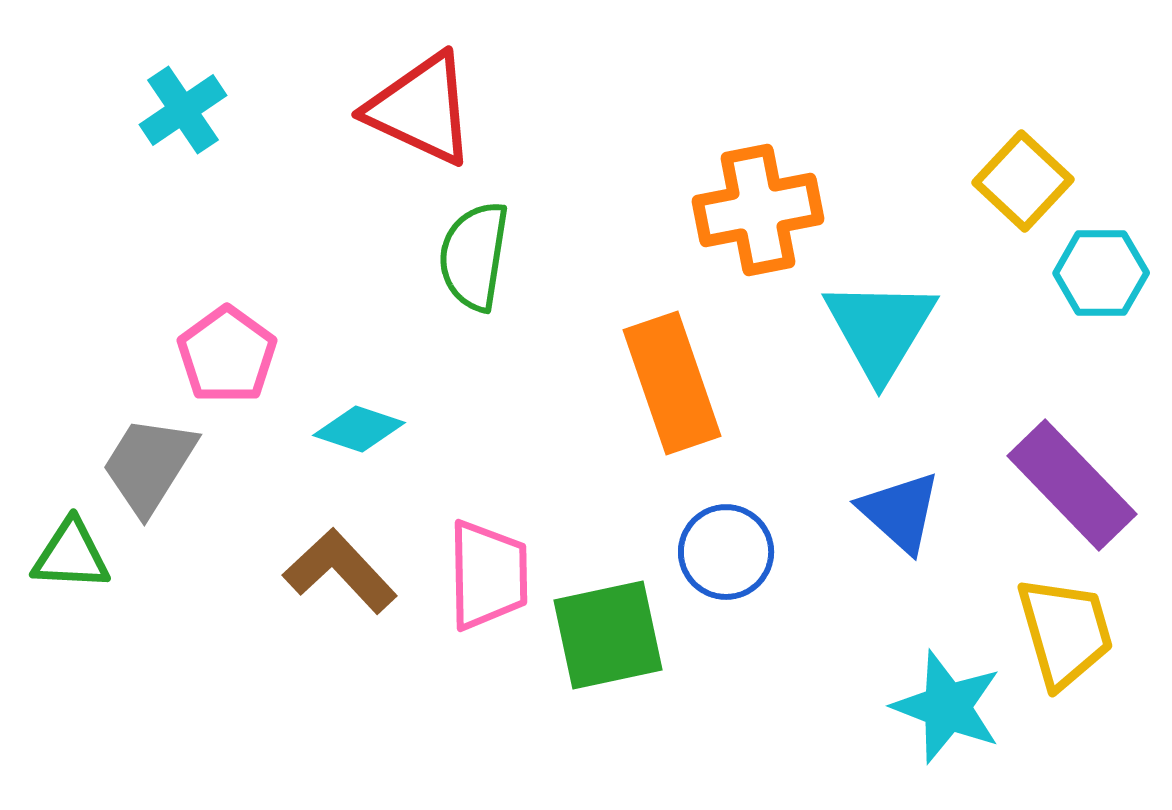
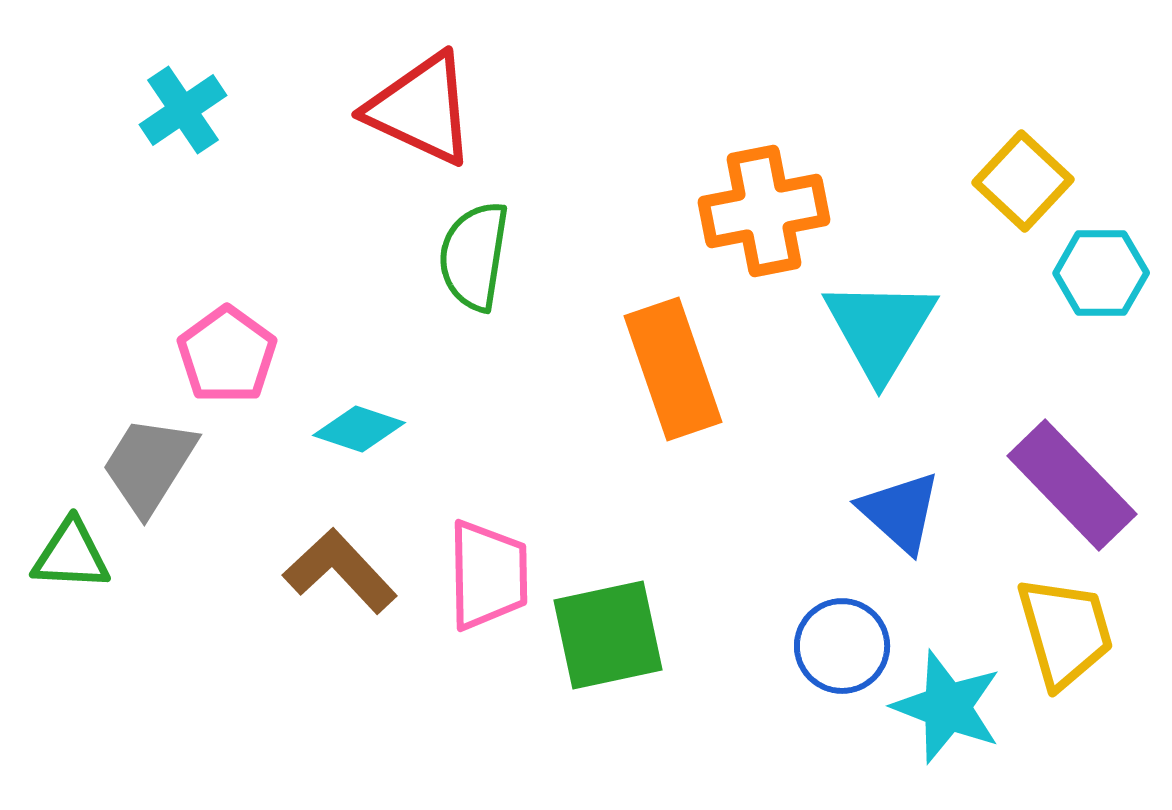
orange cross: moved 6 px right, 1 px down
orange rectangle: moved 1 px right, 14 px up
blue circle: moved 116 px right, 94 px down
